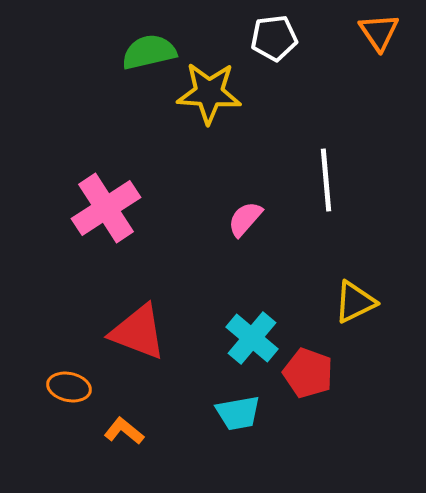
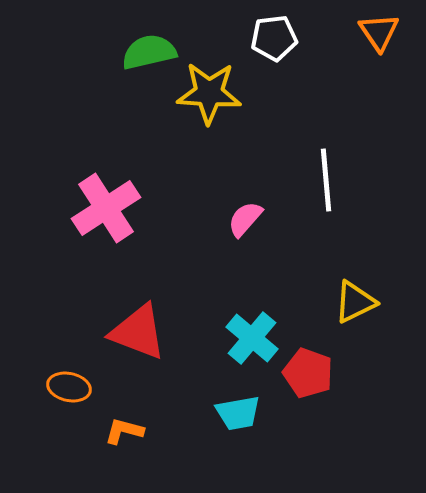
orange L-shape: rotated 24 degrees counterclockwise
